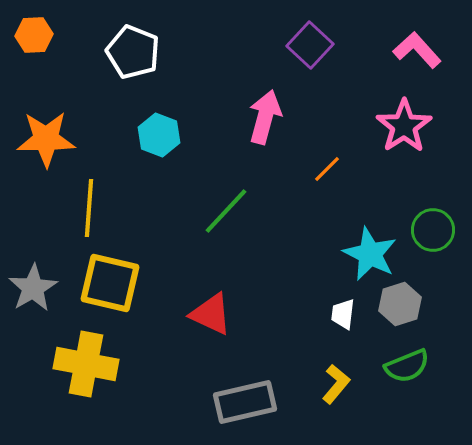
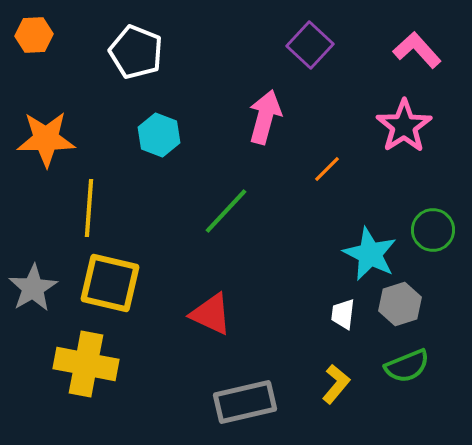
white pentagon: moved 3 px right
